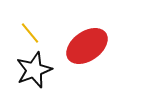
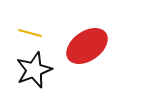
yellow line: rotated 35 degrees counterclockwise
